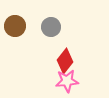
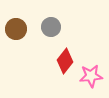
brown circle: moved 1 px right, 3 px down
pink star: moved 24 px right, 5 px up
